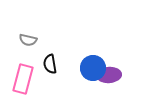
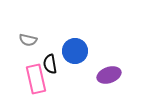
blue circle: moved 18 px left, 17 px up
purple ellipse: rotated 15 degrees counterclockwise
pink rectangle: moved 13 px right; rotated 28 degrees counterclockwise
